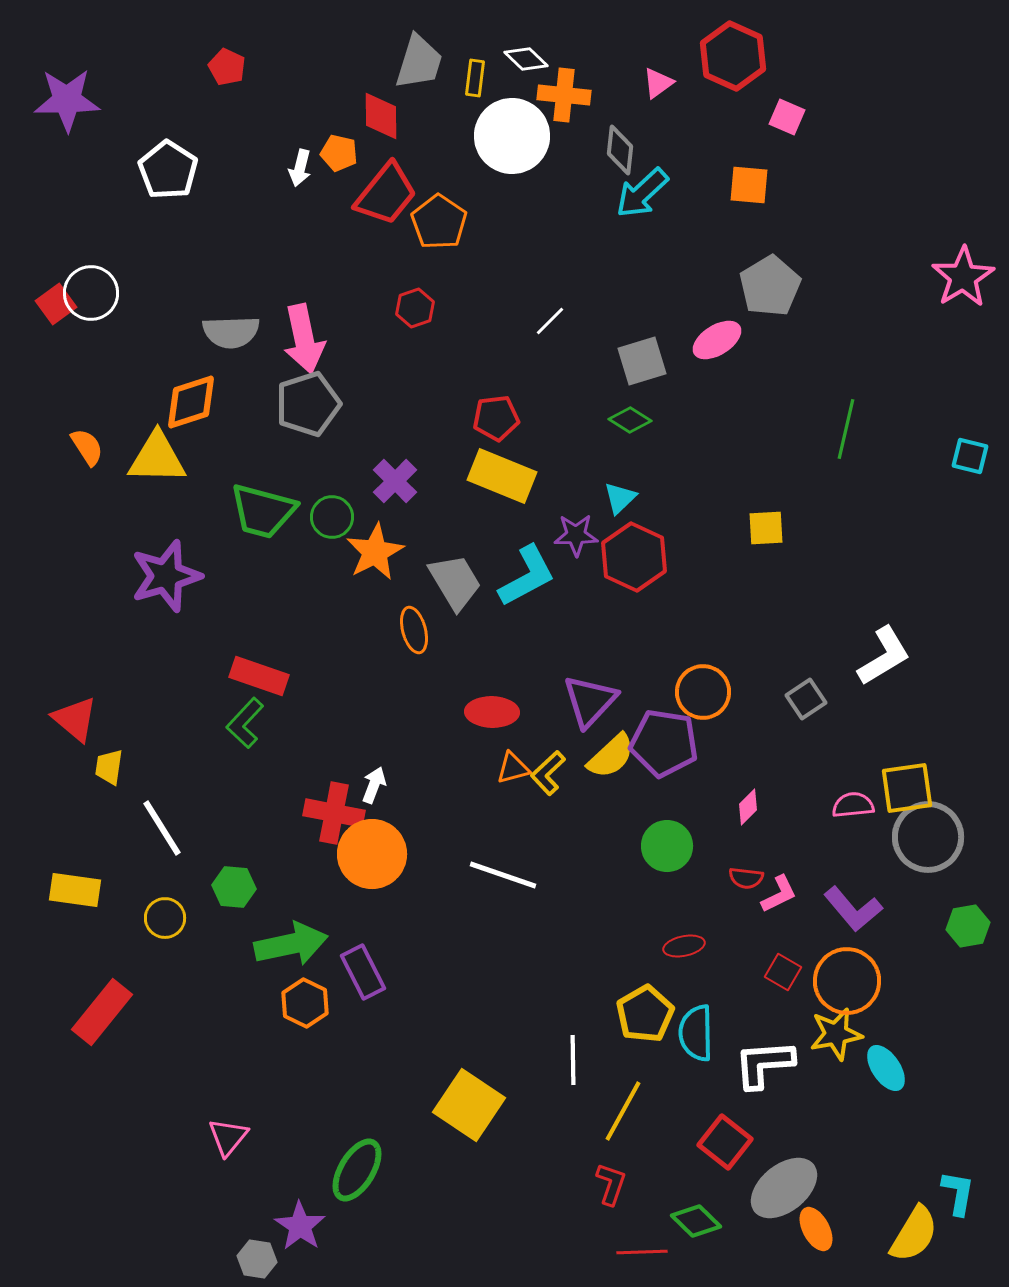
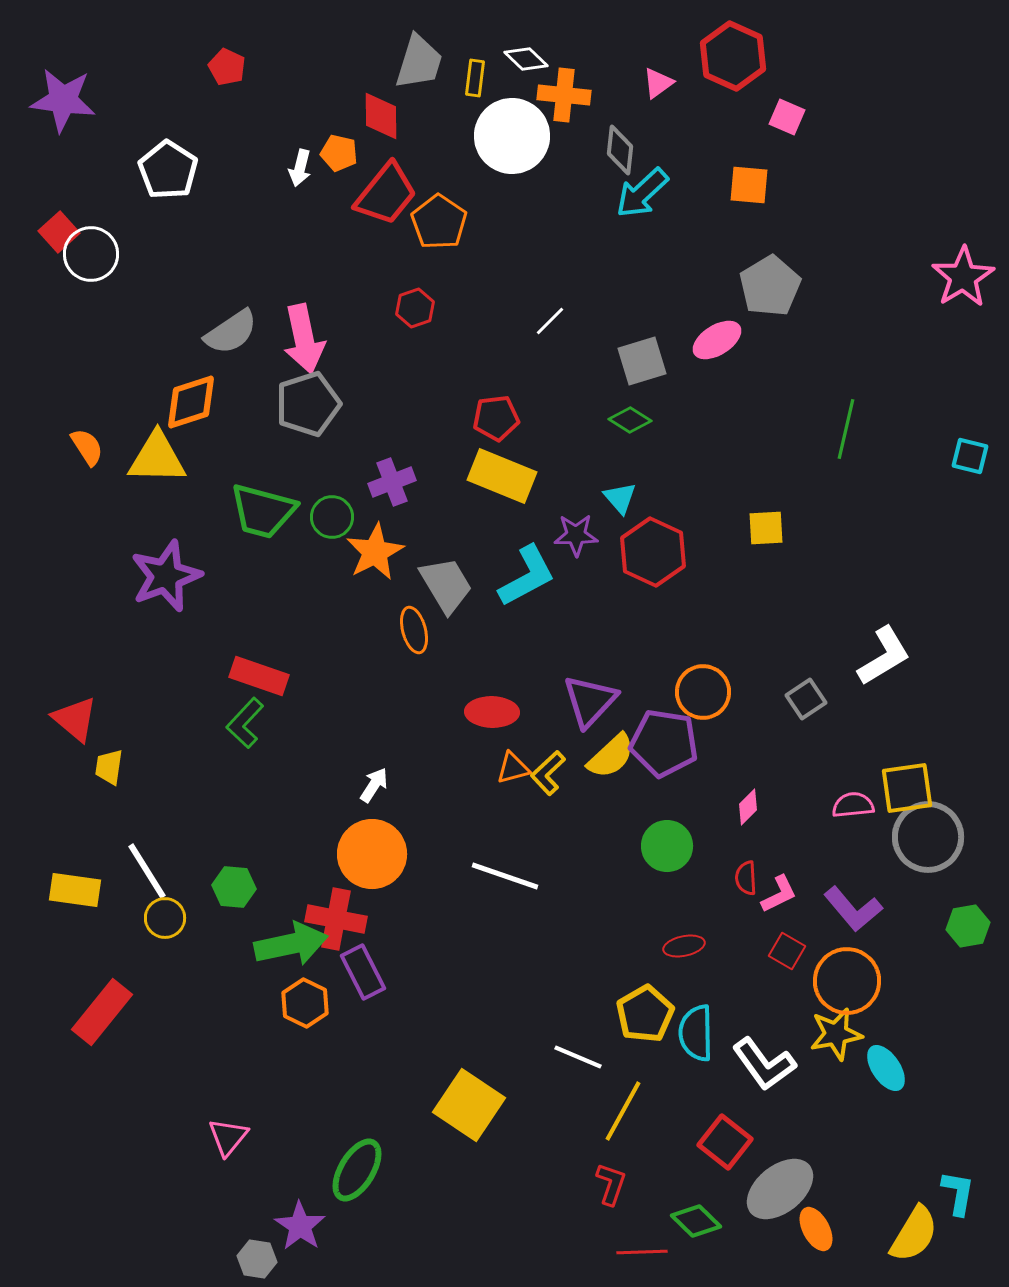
purple star at (67, 100): moved 4 px left; rotated 8 degrees clockwise
white circle at (91, 293): moved 39 px up
red square at (56, 304): moved 3 px right, 72 px up; rotated 6 degrees counterclockwise
gray semicircle at (231, 332): rotated 32 degrees counterclockwise
purple cross at (395, 481): moved 3 px left, 1 px down; rotated 24 degrees clockwise
cyan triangle at (620, 498): rotated 27 degrees counterclockwise
red hexagon at (634, 557): moved 19 px right, 5 px up
purple star at (166, 576): rotated 4 degrees counterclockwise
gray trapezoid at (455, 582): moved 9 px left, 3 px down
white arrow at (374, 785): rotated 12 degrees clockwise
red cross at (334, 813): moved 2 px right, 106 px down
white line at (162, 828): moved 15 px left, 43 px down
white line at (503, 875): moved 2 px right, 1 px down
red semicircle at (746, 878): rotated 80 degrees clockwise
red square at (783, 972): moved 4 px right, 21 px up
white line at (573, 1060): moved 5 px right, 3 px up; rotated 66 degrees counterclockwise
white L-shape at (764, 1064): rotated 122 degrees counterclockwise
gray ellipse at (784, 1188): moved 4 px left, 1 px down
